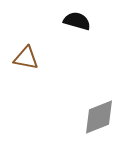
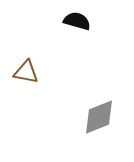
brown triangle: moved 14 px down
